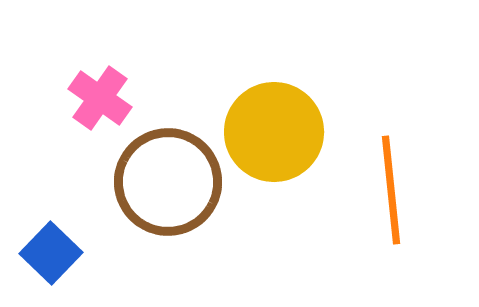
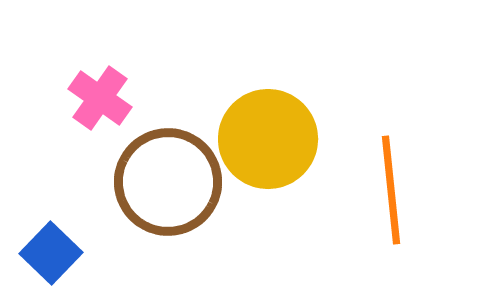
yellow circle: moved 6 px left, 7 px down
